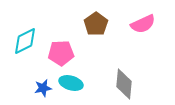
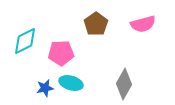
pink semicircle: rotated 10 degrees clockwise
gray diamond: rotated 24 degrees clockwise
blue star: moved 2 px right
